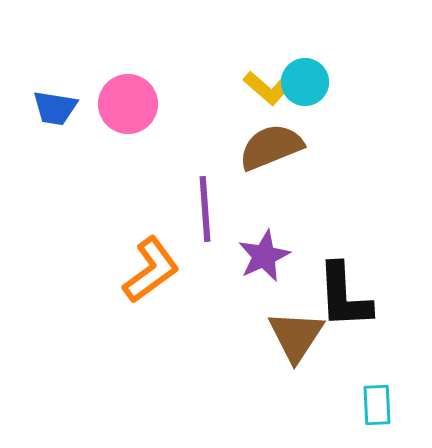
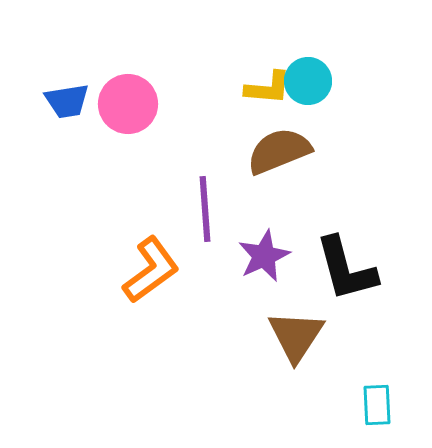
cyan circle: moved 3 px right, 1 px up
yellow L-shape: rotated 36 degrees counterclockwise
blue trapezoid: moved 12 px right, 7 px up; rotated 18 degrees counterclockwise
brown semicircle: moved 8 px right, 4 px down
black L-shape: moved 2 px right, 27 px up; rotated 12 degrees counterclockwise
